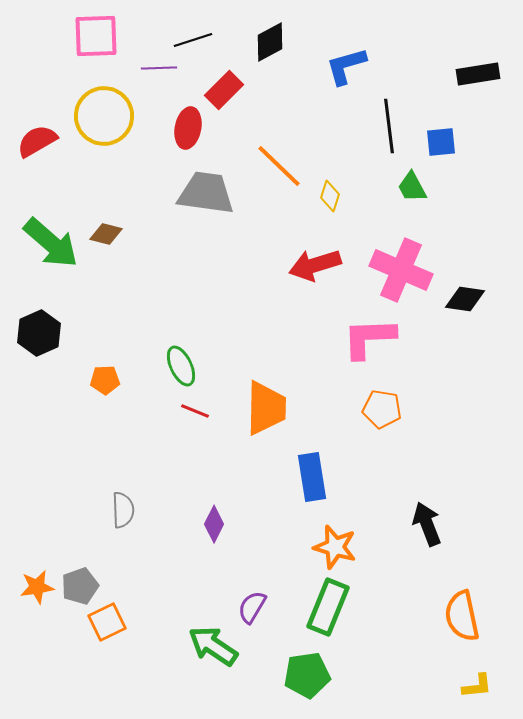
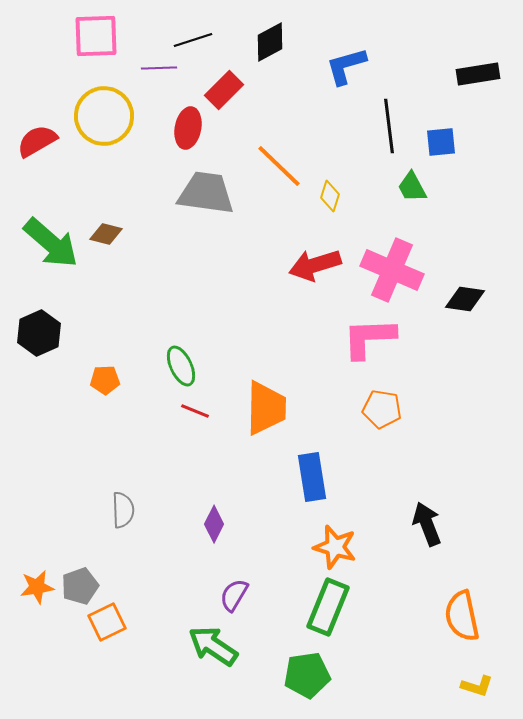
pink cross at (401, 270): moved 9 px left
purple semicircle at (252, 607): moved 18 px left, 12 px up
yellow L-shape at (477, 686): rotated 24 degrees clockwise
